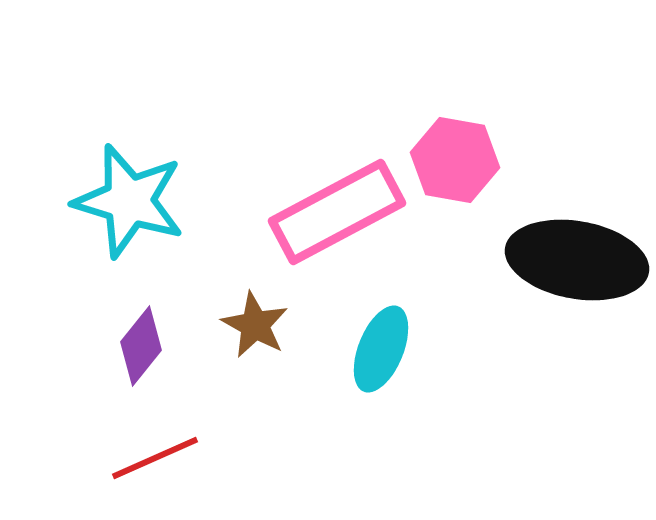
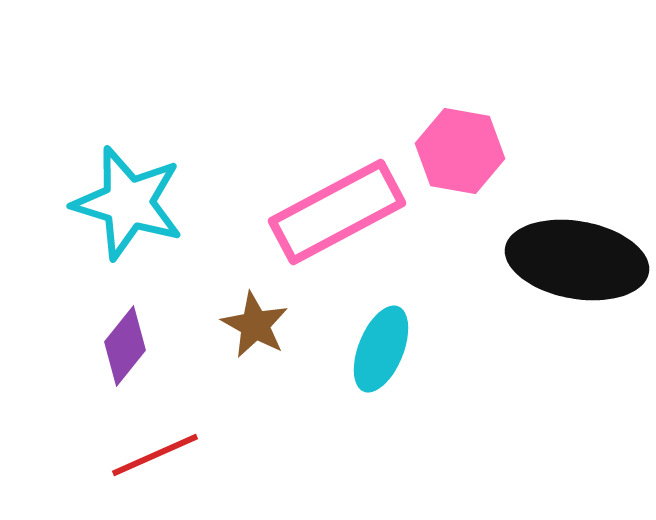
pink hexagon: moved 5 px right, 9 px up
cyan star: moved 1 px left, 2 px down
purple diamond: moved 16 px left
red line: moved 3 px up
